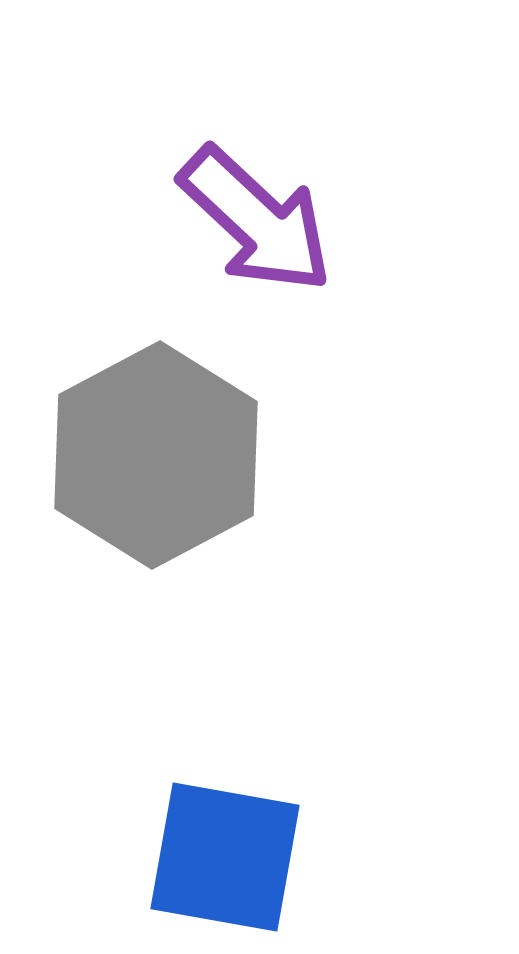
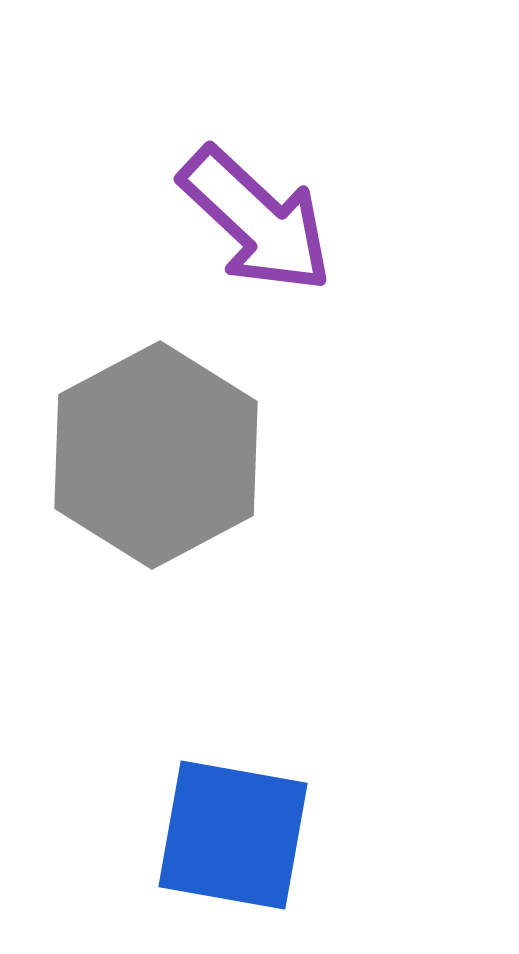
blue square: moved 8 px right, 22 px up
